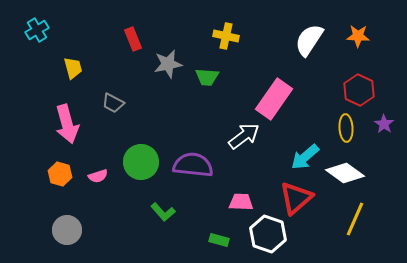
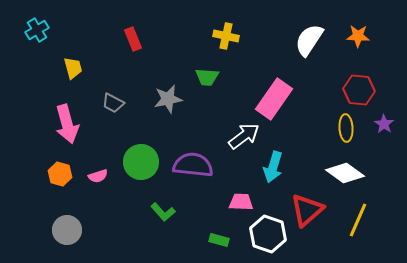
gray star: moved 35 px down
red hexagon: rotated 20 degrees counterclockwise
cyan arrow: moved 32 px left, 10 px down; rotated 32 degrees counterclockwise
red triangle: moved 11 px right, 12 px down
yellow line: moved 3 px right, 1 px down
